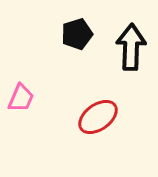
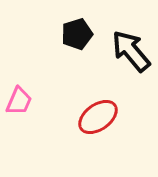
black arrow: moved 4 px down; rotated 42 degrees counterclockwise
pink trapezoid: moved 2 px left, 3 px down
